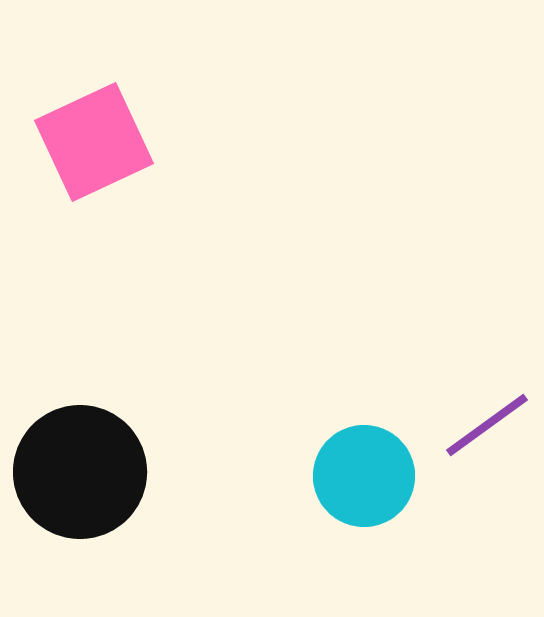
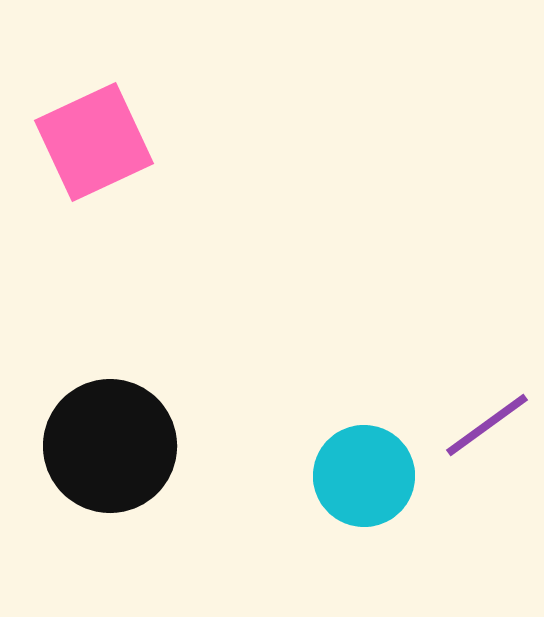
black circle: moved 30 px right, 26 px up
